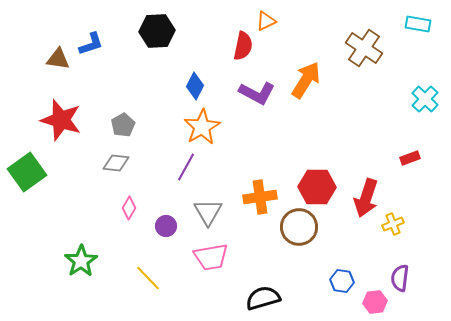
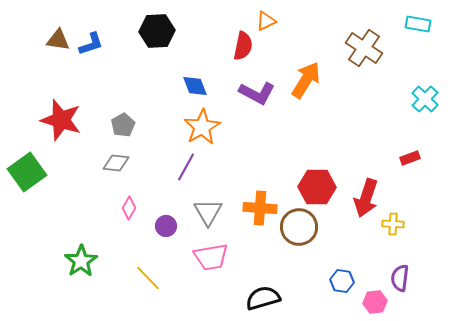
brown triangle: moved 19 px up
blue diamond: rotated 48 degrees counterclockwise
orange cross: moved 11 px down; rotated 12 degrees clockwise
yellow cross: rotated 25 degrees clockwise
